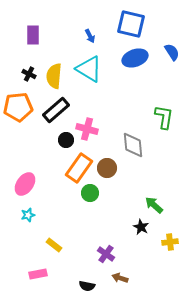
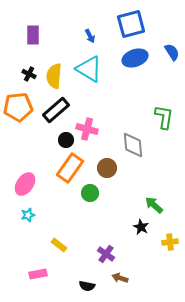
blue square: rotated 28 degrees counterclockwise
orange rectangle: moved 9 px left
yellow rectangle: moved 5 px right
